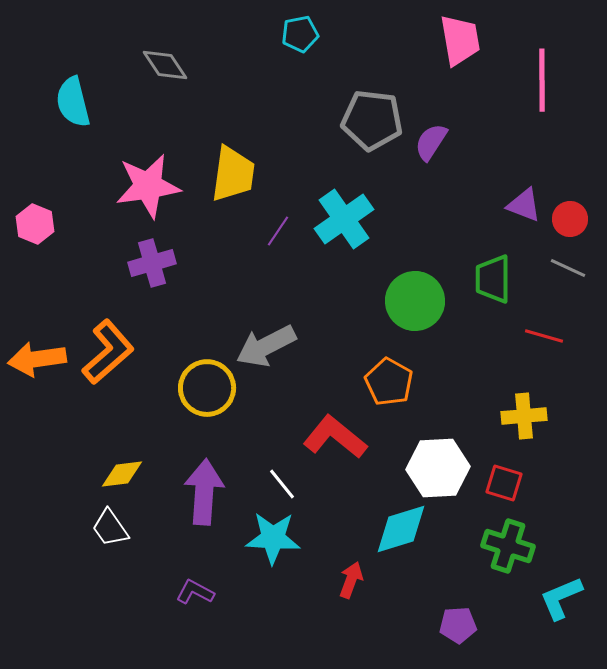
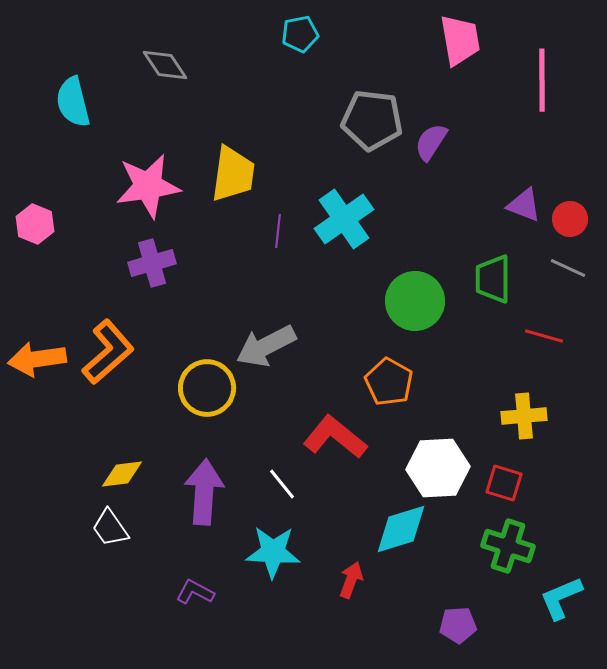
purple line: rotated 28 degrees counterclockwise
cyan star: moved 14 px down
